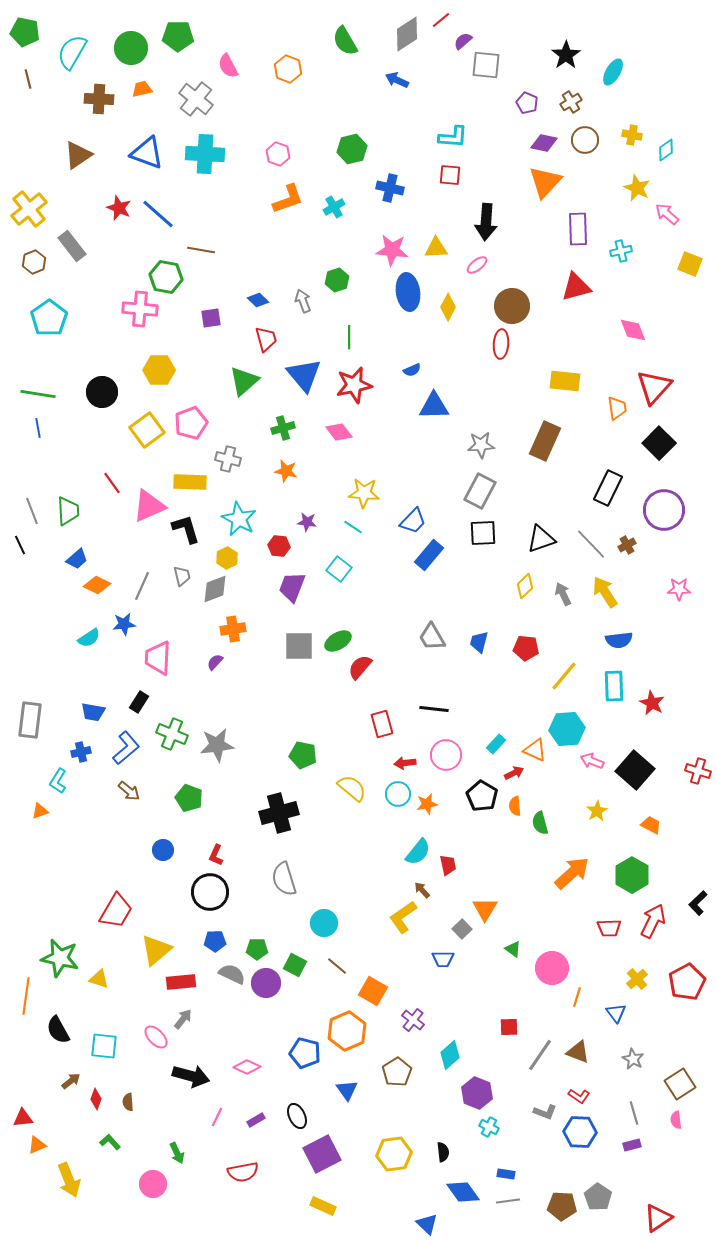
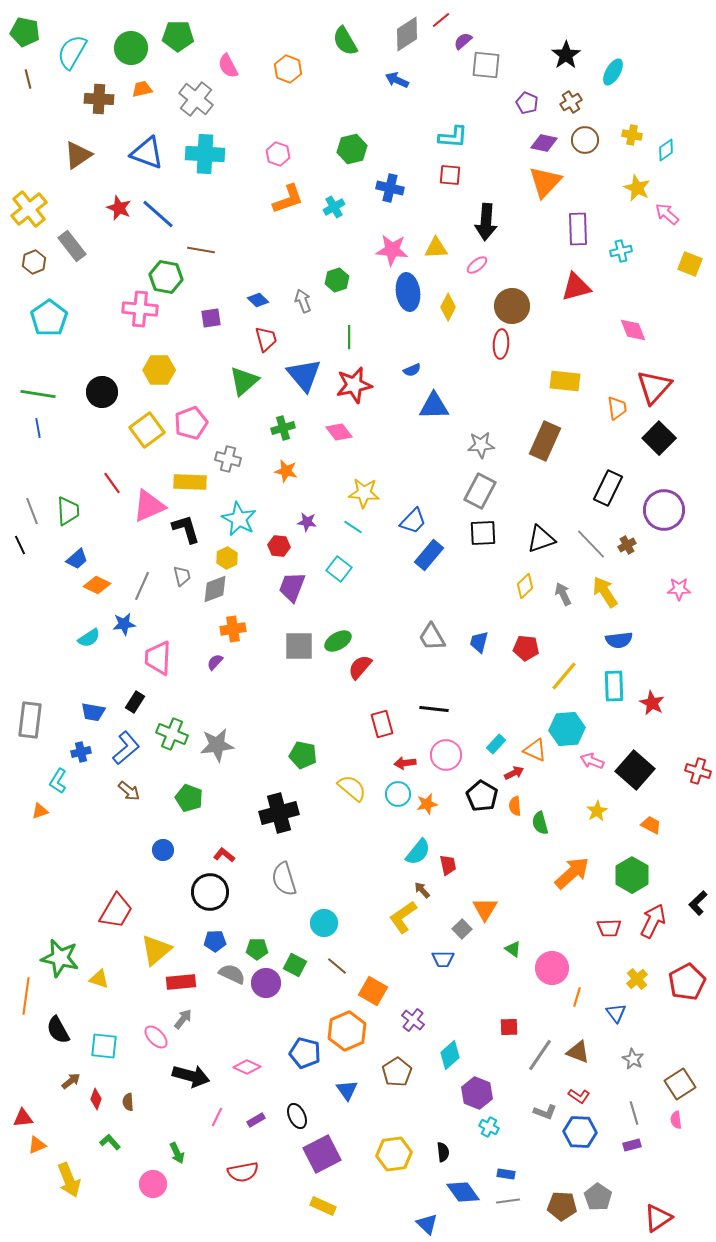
black square at (659, 443): moved 5 px up
black rectangle at (139, 702): moved 4 px left
red L-shape at (216, 855): moved 8 px right; rotated 105 degrees clockwise
